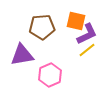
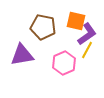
brown pentagon: moved 1 px right; rotated 15 degrees clockwise
purple L-shape: rotated 10 degrees counterclockwise
yellow line: rotated 24 degrees counterclockwise
pink hexagon: moved 14 px right, 12 px up
